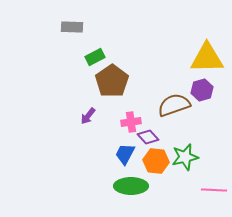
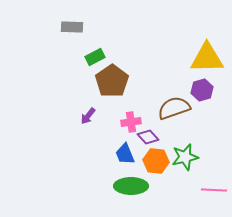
brown semicircle: moved 3 px down
blue trapezoid: rotated 50 degrees counterclockwise
